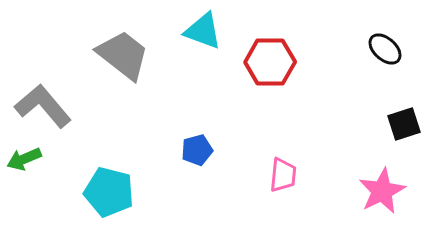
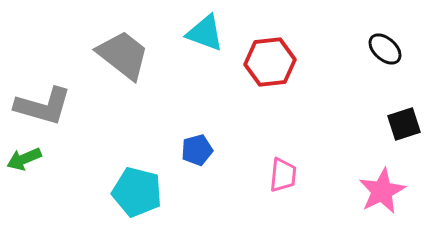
cyan triangle: moved 2 px right, 2 px down
red hexagon: rotated 6 degrees counterclockwise
gray L-shape: rotated 146 degrees clockwise
cyan pentagon: moved 28 px right
